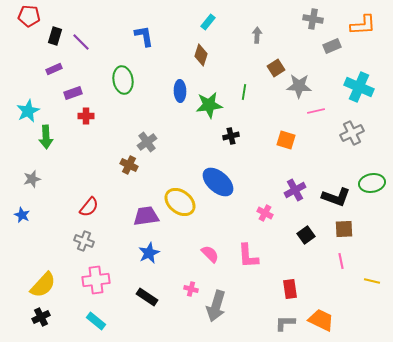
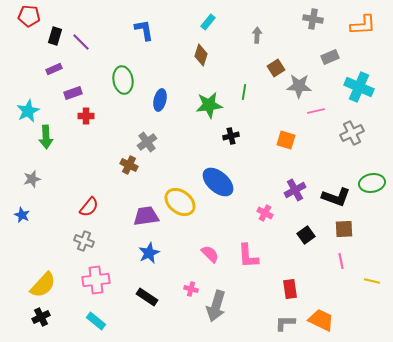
blue L-shape at (144, 36): moved 6 px up
gray rectangle at (332, 46): moved 2 px left, 11 px down
blue ellipse at (180, 91): moved 20 px left, 9 px down; rotated 15 degrees clockwise
